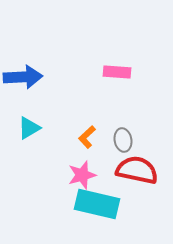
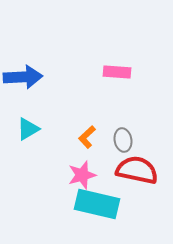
cyan triangle: moved 1 px left, 1 px down
